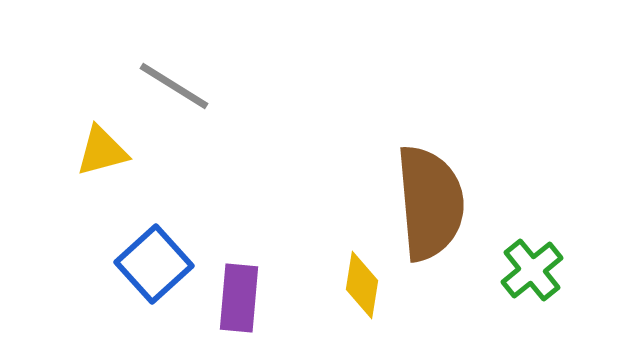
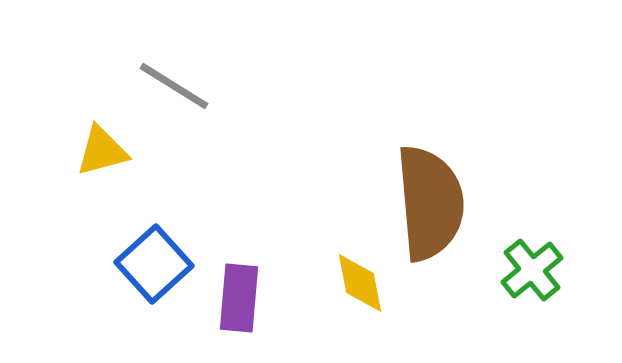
yellow diamond: moved 2 px left, 2 px up; rotated 20 degrees counterclockwise
